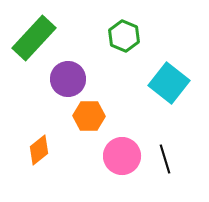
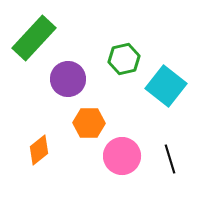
green hexagon: moved 23 px down; rotated 24 degrees clockwise
cyan square: moved 3 px left, 3 px down
orange hexagon: moved 7 px down
black line: moved 5 px right
